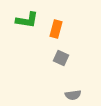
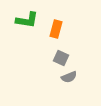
gray semicircle: moved 4 px left, 18 px up; rotated 14 degrees counterclockwise
